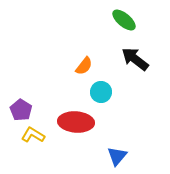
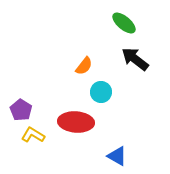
green ellipse: moved 3 px down
blue triangle: rotated 40 degrees counterclockwise
